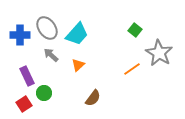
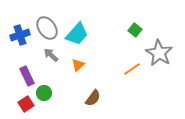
blue cross: rotated 18 degrees counterclockwise
red square: moved 2 px right
